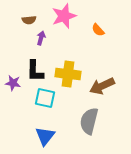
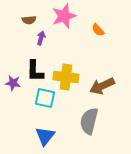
yellow cross: moved 2 px left, 3 px down
